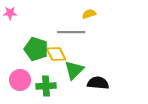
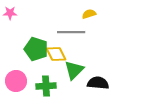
pink circle: moved 4 px left, 1 px down
